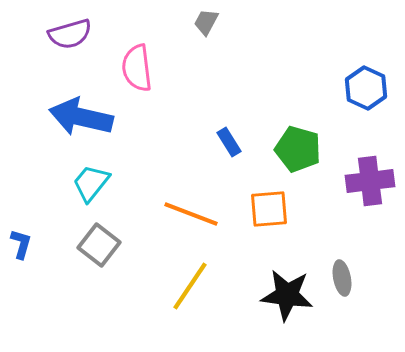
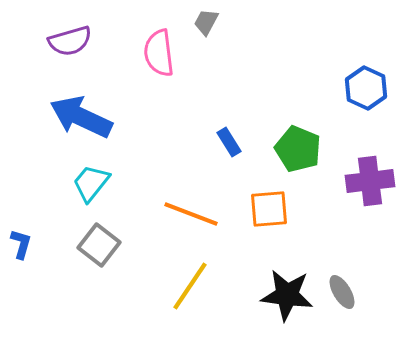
purple semicircle: moved 7 px down
pink semicircle: moved 22 px right, 15 px up
blue arrow: rotated 12 degrees clockwise
green pentagon: rotated 6 degrees clockwise
gray ellipse: moved 14 px down; rotated 20 degrees counterclockwise
